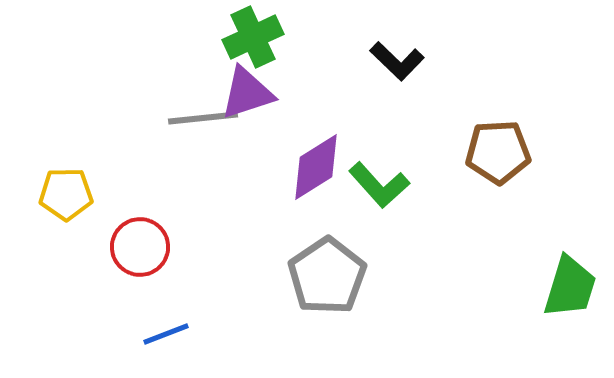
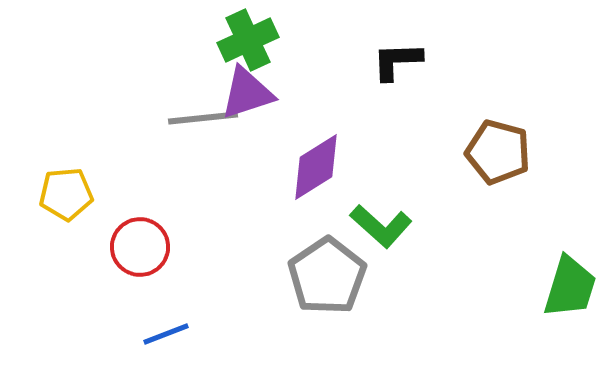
green cross: moved 5 px left, 3 px down
black L-shape: rotated 134 degrees clockwise
brown pentagon: rotated 18 degrees clockwise
green L-shape: moved 2 px right, 41 px down; rotated 6 degrees counterclockwise
yellow pentagon: rotated 4 degrees counterclockwise
